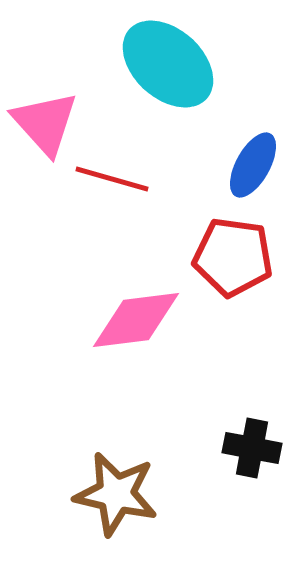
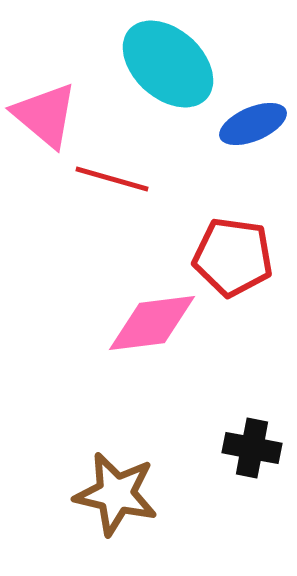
pink triangle: moved 8 px up; rotated 8 degrees counterclockwise
blue ellipse: moved 41 px up; rotated 38 degrees clockwise
pink diamond: moved 16 px right, 3 px down
